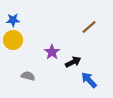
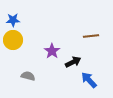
brown line: moved 2 px right, 9 px down; rotated 35 degrees clockwise
purple star: moved 1 px up
